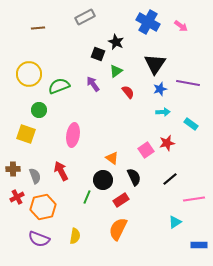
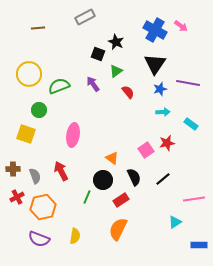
blue cross: moved 7 px right, 8 px down
black line: moved 7 px left
